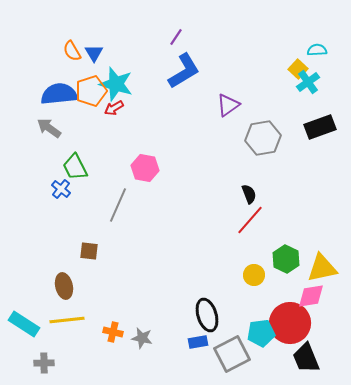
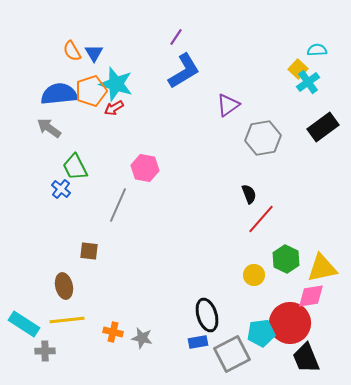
black rectangle: moved 3 px right; rotated 16 degrees counterclockwise
red line: moved 11 px right, 1 px up
gray cross: moved 1 px right, 12 px up
